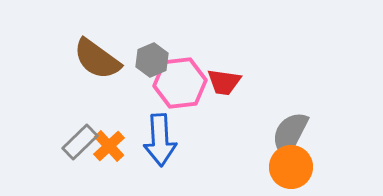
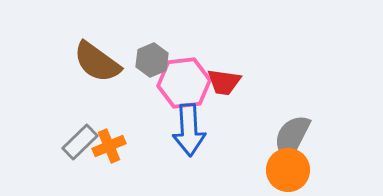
brown semicircle: moved 3 px down
pink hexagon: moved 4 px right
gray semicircle: moved 2 px right, 3 px down
blue arrow: moved 29 px right, 10 px up
orange cross: rotated 20 degrees clockwise
orange circle: moved 3 px left, 3 px down
